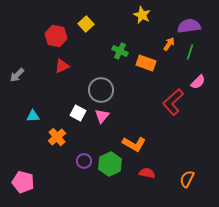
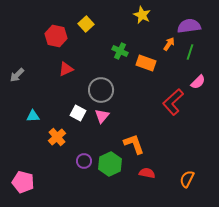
red triangle: moved 4 px right, 3 px down
orange L-shape: rotated 140 degrees counterclockwise
